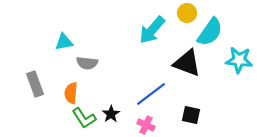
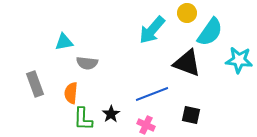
blue line: moved 1 px right; rotated 16 degrees clockwise
green L-shape: moved 1 px left, 1 px down; rotated 35 degrees clockwise
